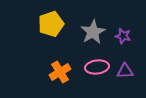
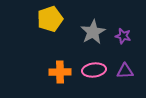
yellow pentagon: moved 1 px left, 5 px up
pink ellipse: moved 3 px left, 3 px down
orange cross: rotated 30 degrees clockwise
